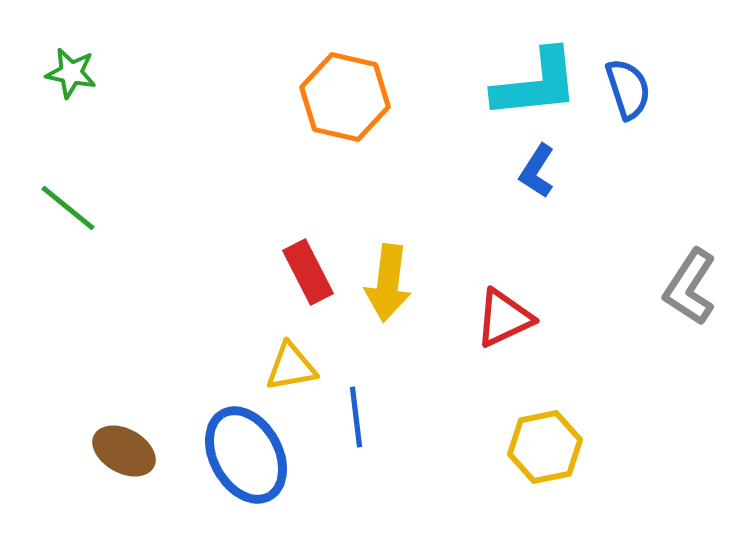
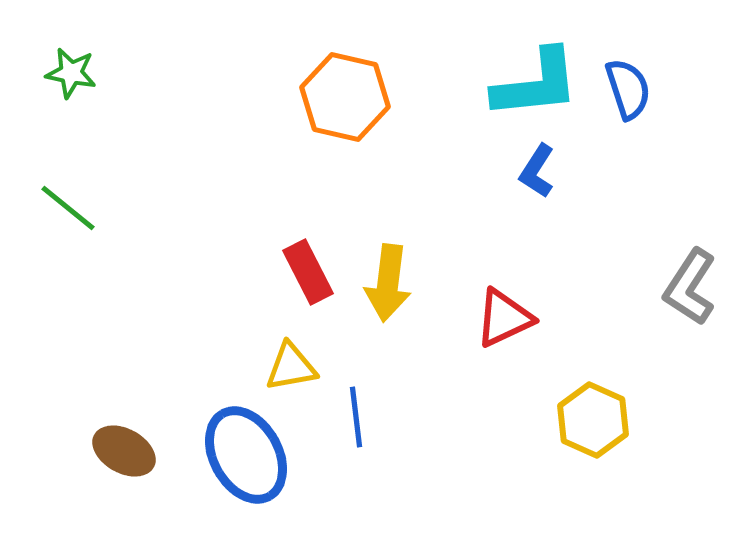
yellow hexagon: moved 48 px right, 27 px up; rotated 24 degrees counterclockwise
